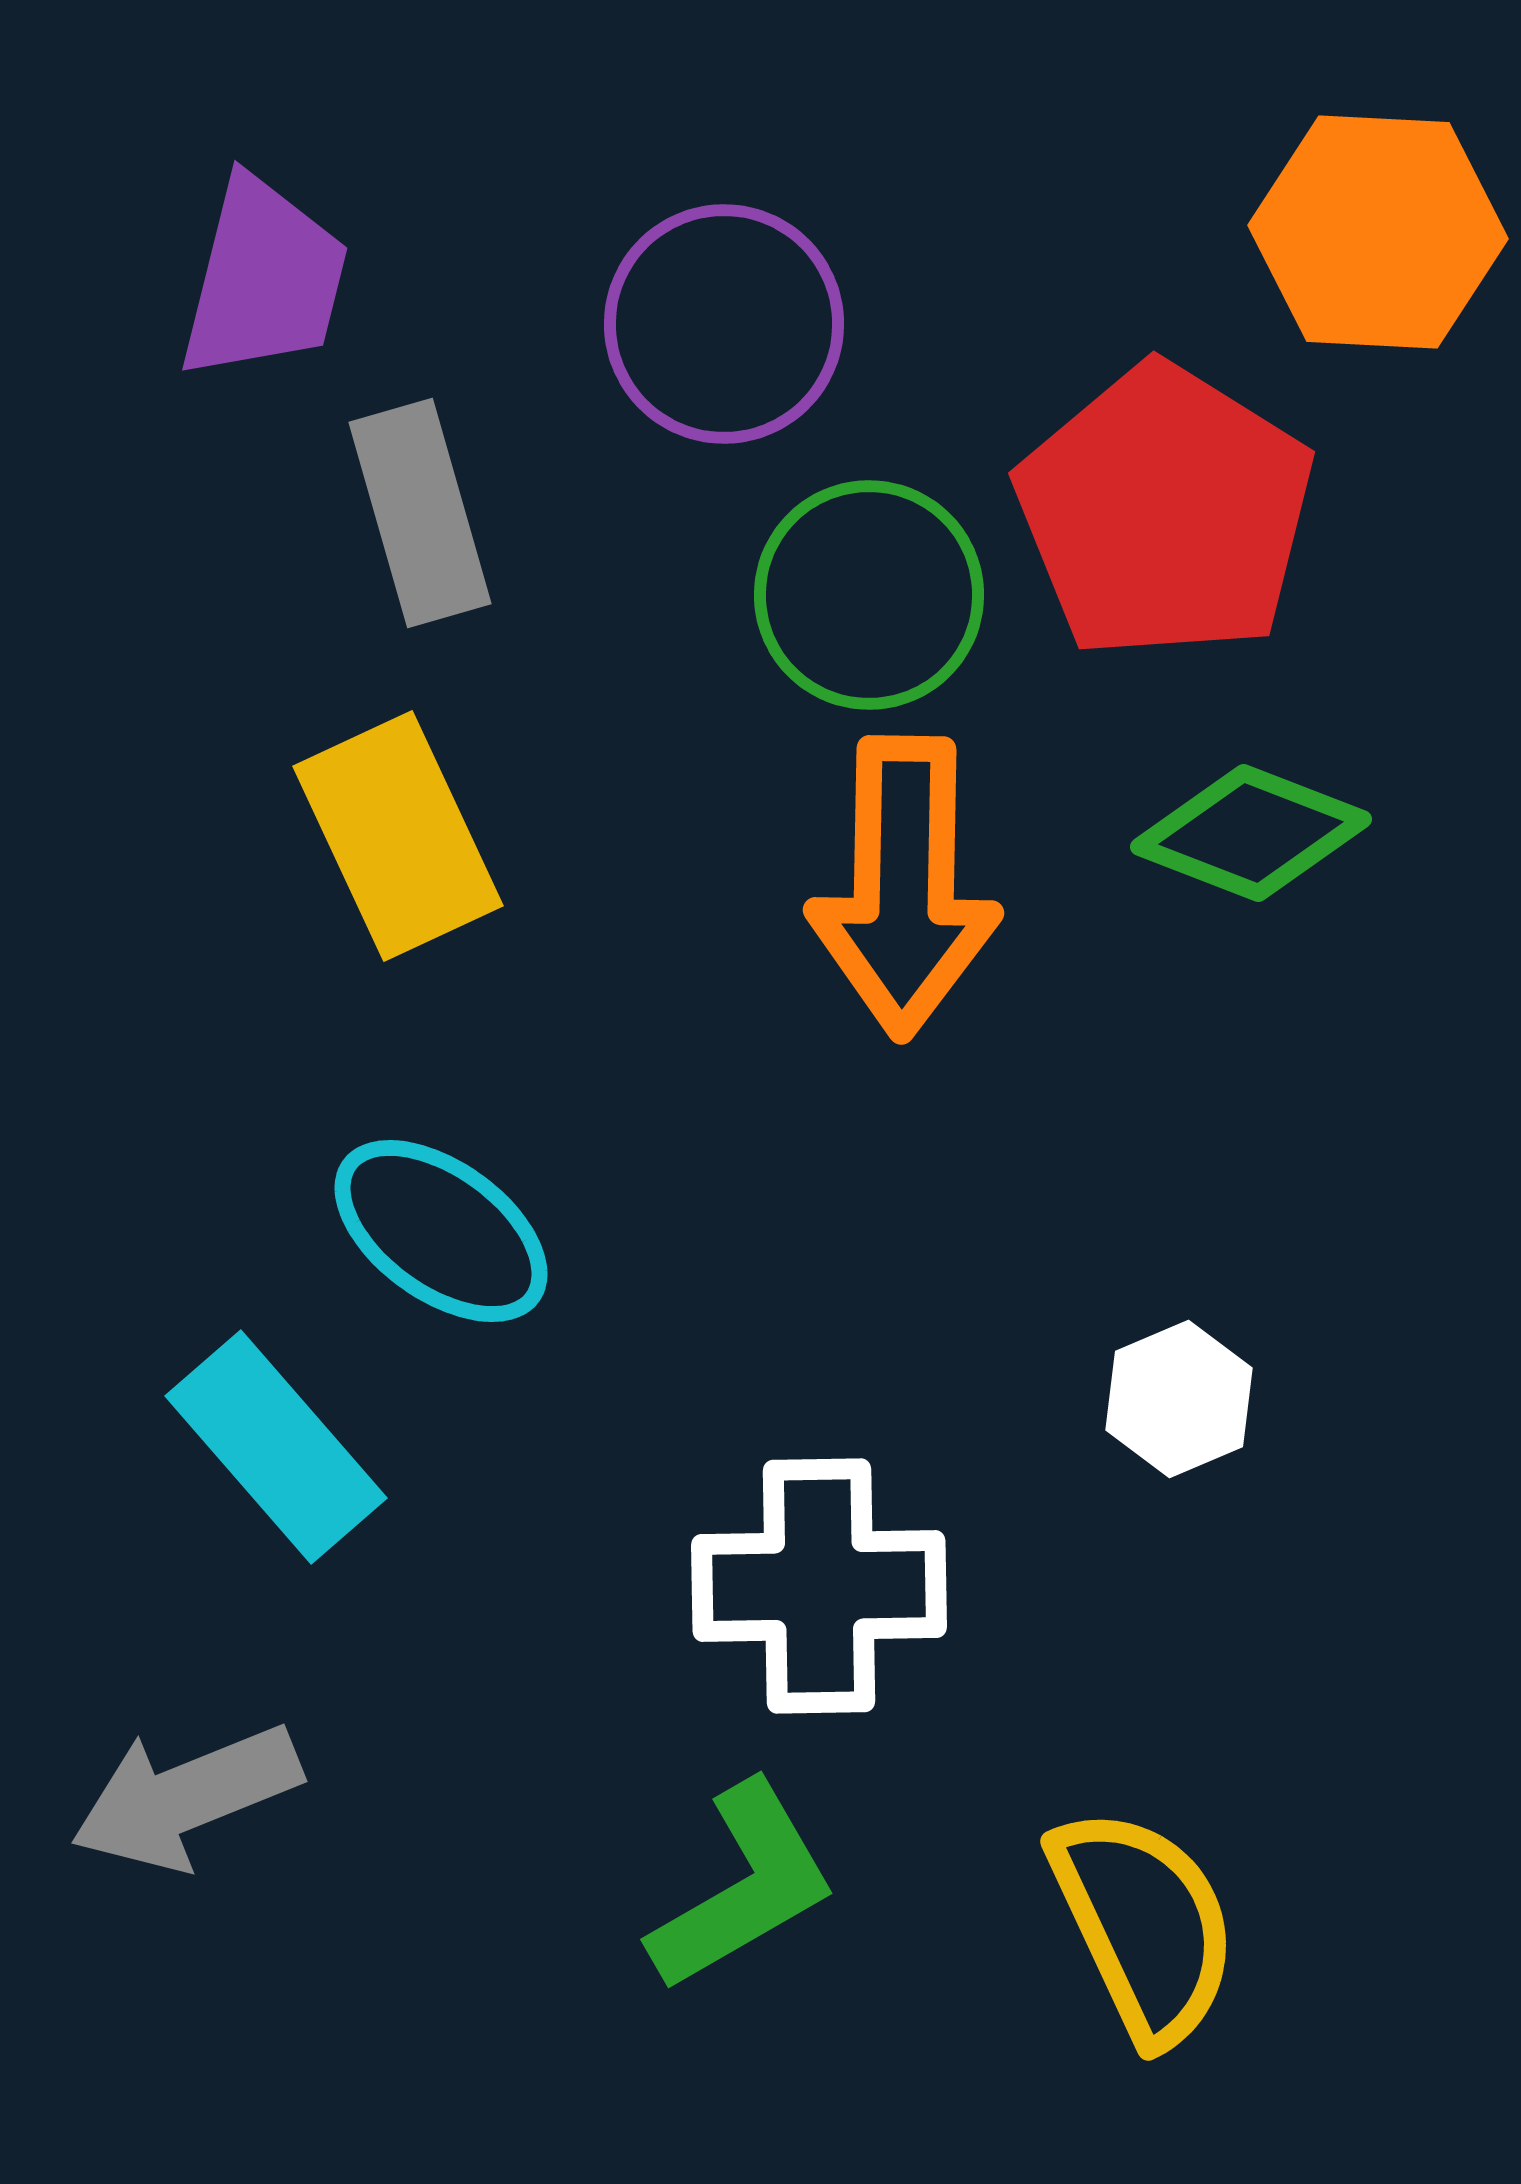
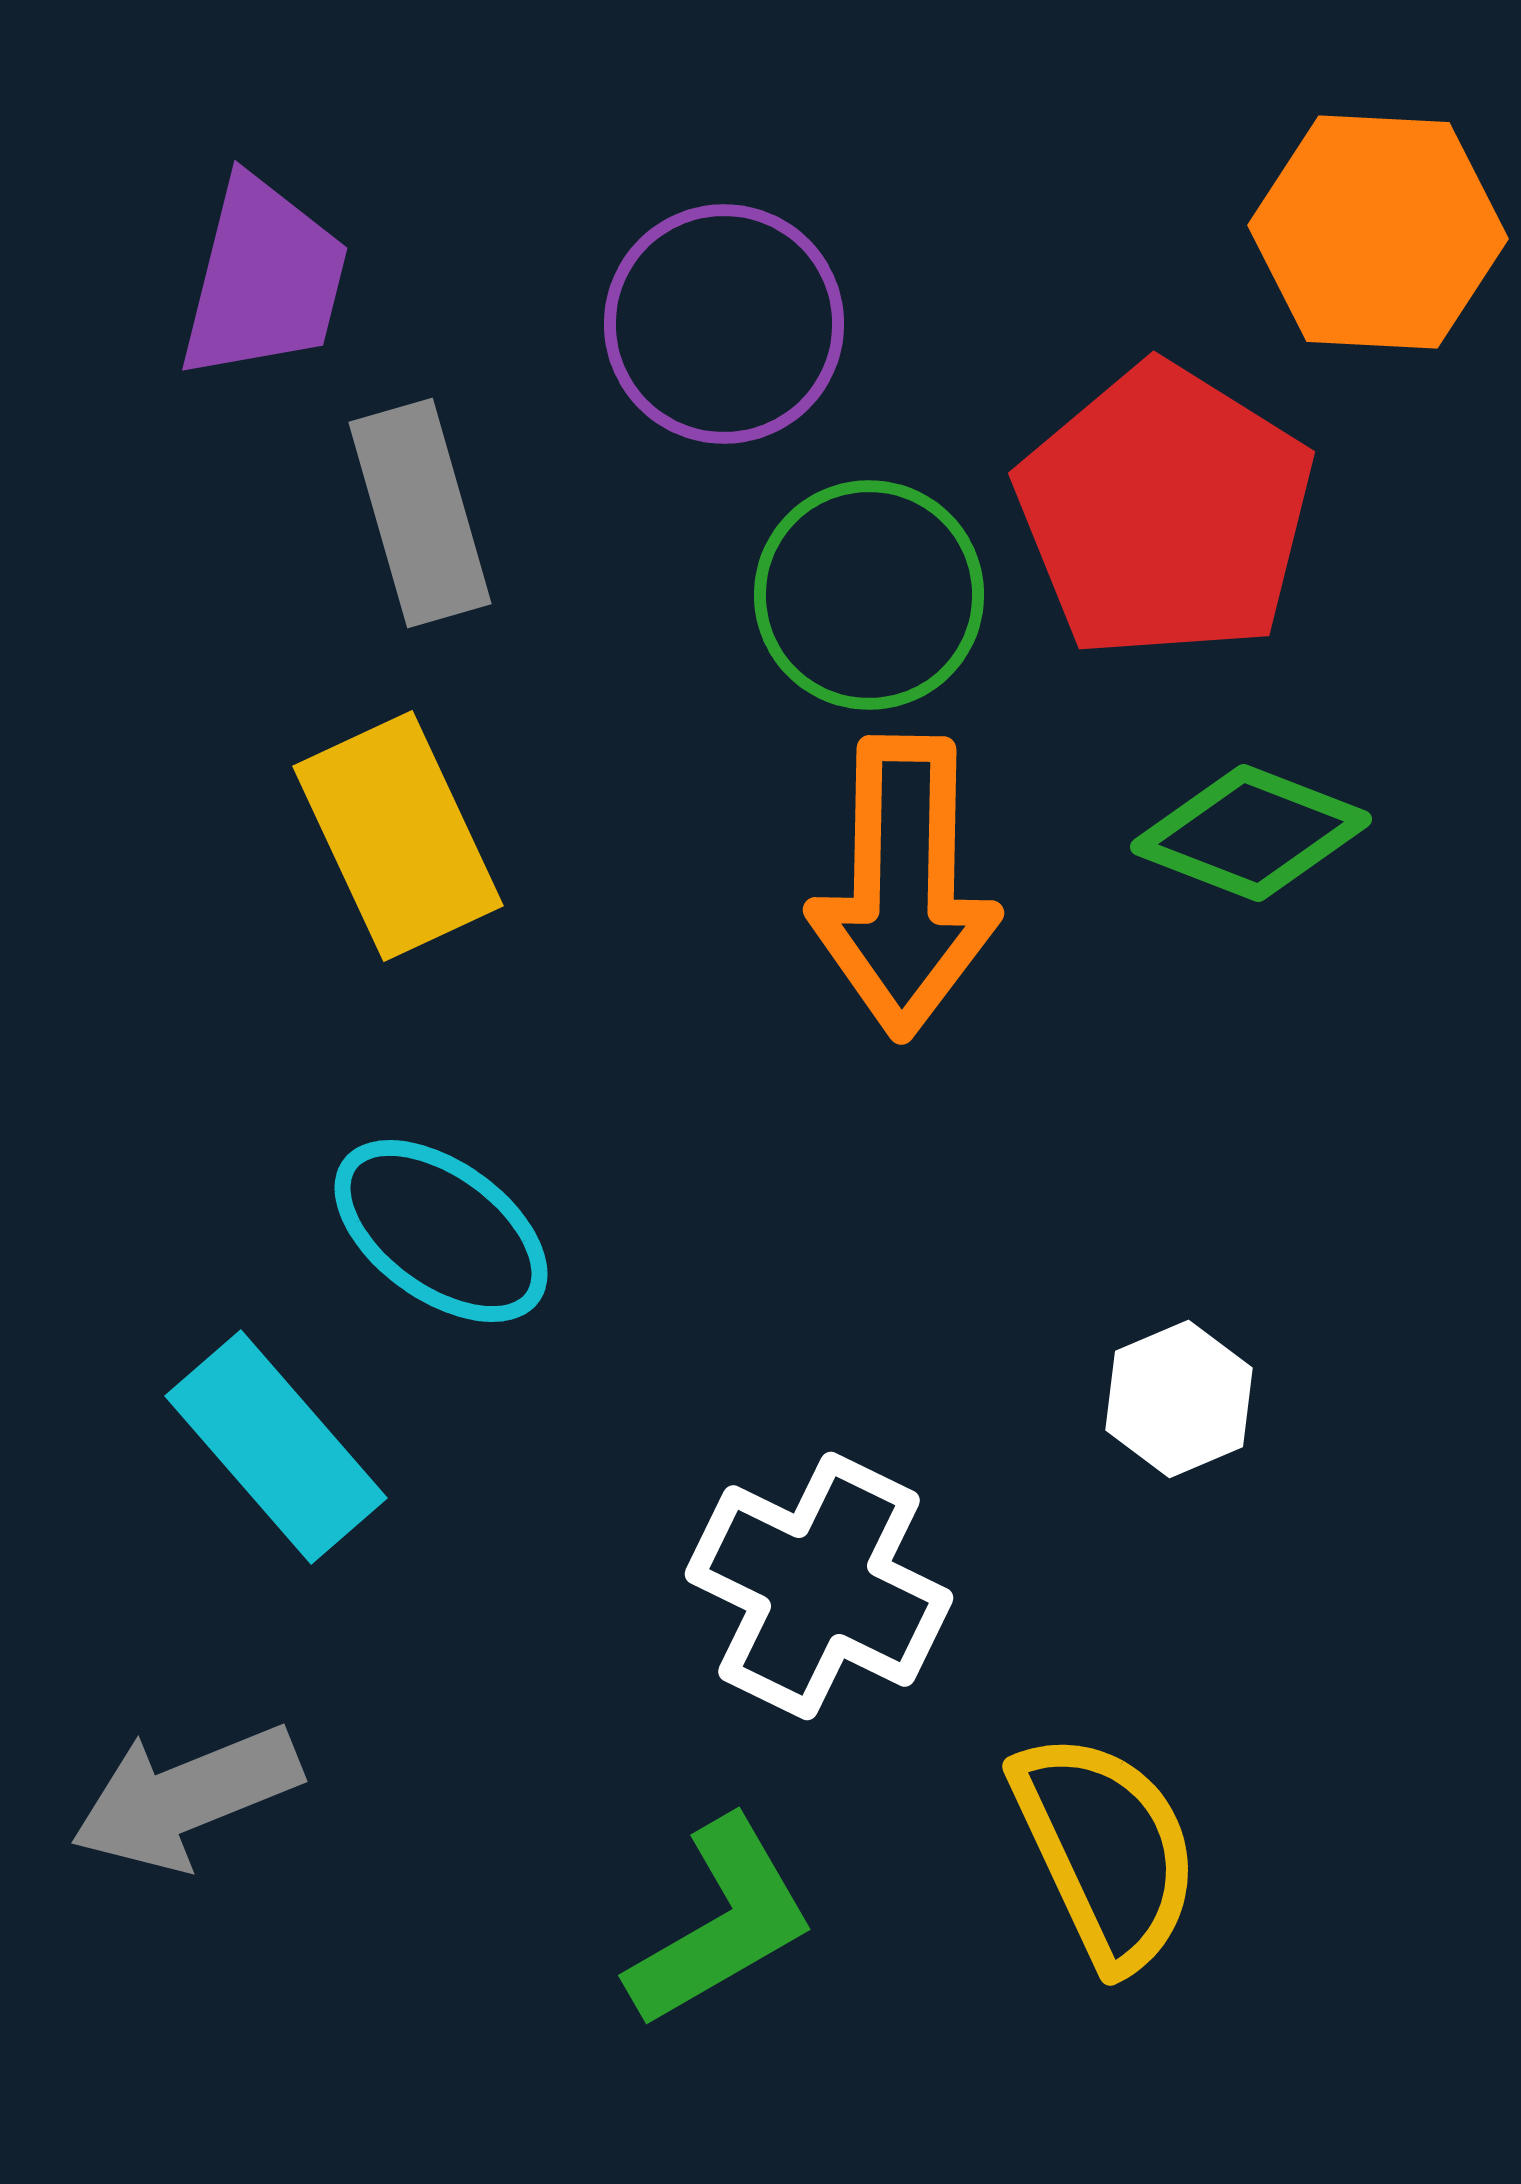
white cross: rotated 27 degrees clockwise
green L-shape: moved 22 px left, 36 px down
yellow semicircle: moved 38 px left, 75 px up
